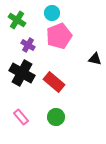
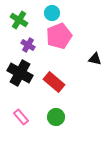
green cross: moved 2 px right
black cross: moved 2 px left
